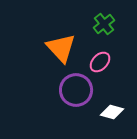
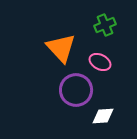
green cross: moved 1 px right, 1 px down; rotated 15 degrees clockwise
pink ellipse: rotated 75 degrees clockwise
white diamond: moved 9 px left, 4 px down; rotated 20 degrees counterclockwise
